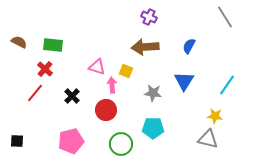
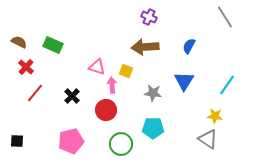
green rectangle: rotated 18 degrees clockwise
red cross: moved 19 px left, 2 px up
gray triangle: rotated 20 degrees clockwise
